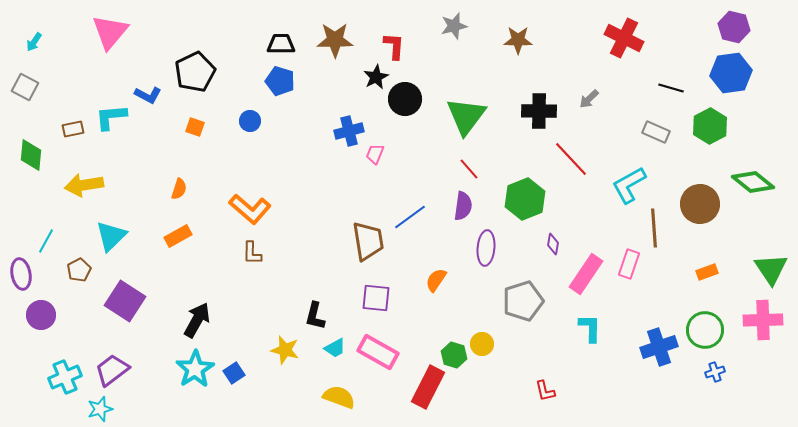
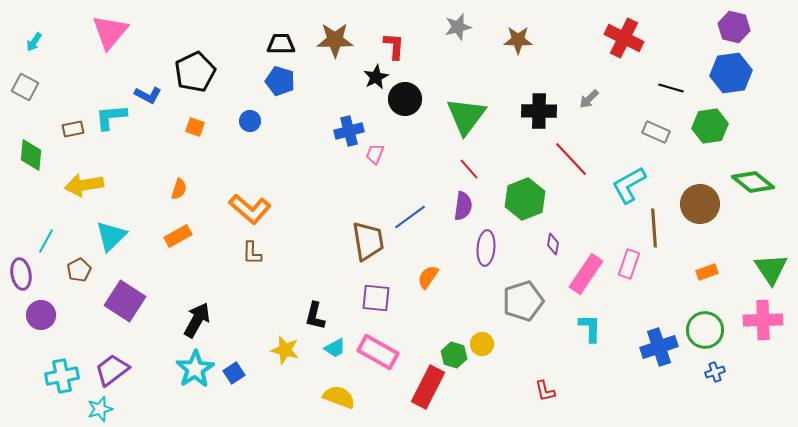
gray star at (454, 26): moved 4 px right, 1 px down
green hexagon at (710, 126): rotated 20 degrees clockwise
orange semicircle at (436, 280): moved 8 px left, 3 px up
cyan cross at (65, 377): moved 3 px left, 1 px up; rotated 12 degrees clockwise
